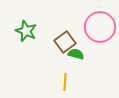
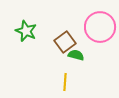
green semicircle: moved 1 px down
